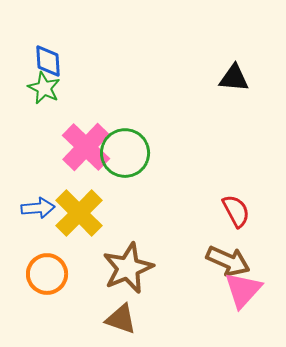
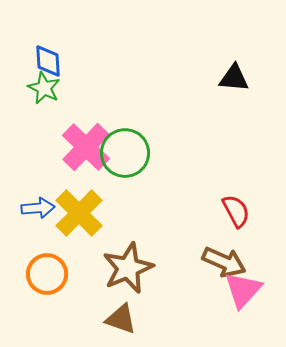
brown arrow: moved 4 px left, 1 px down
